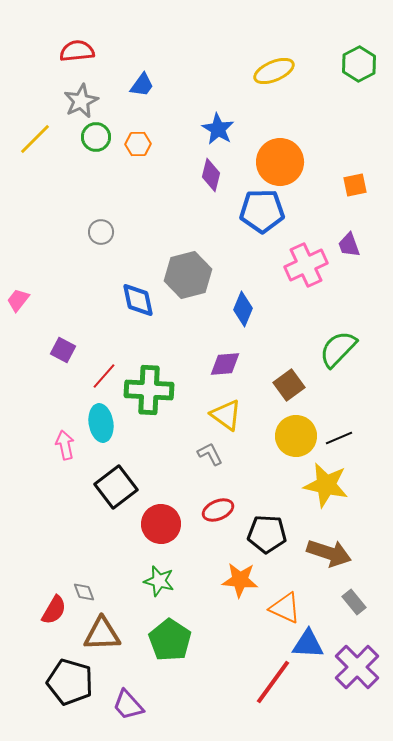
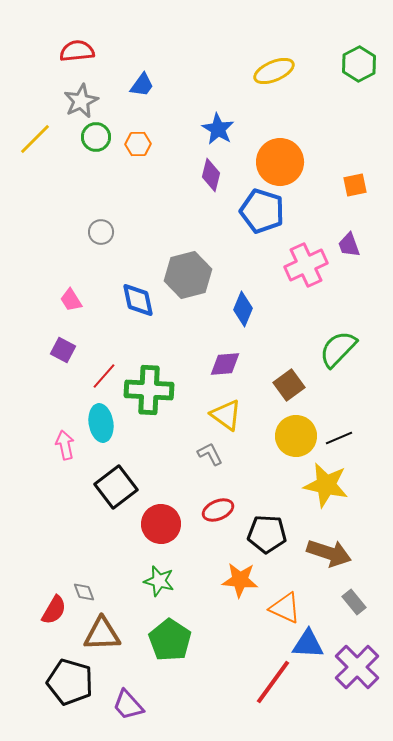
blue pentagon at (262, 211): rotated 18 degrees clockwise
pink trapezoid at (18, 300): moved 53 px right; rotated 70 degrees counterclockwise
